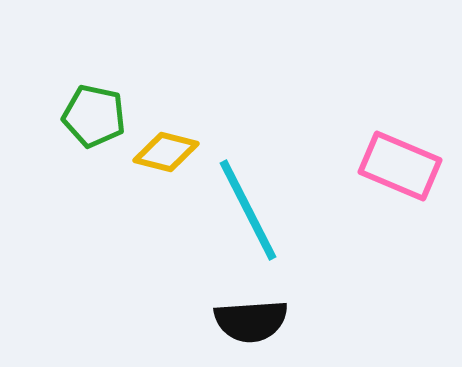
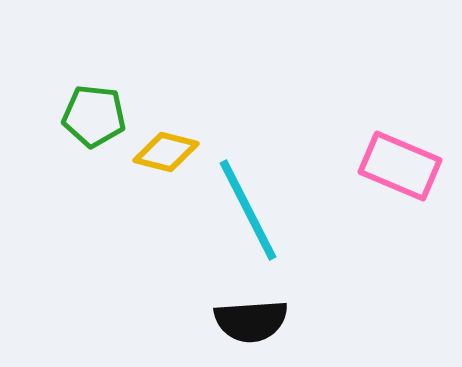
green pentagon: rotated 6 degrees counterclockwise
